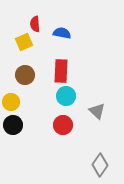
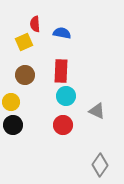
gray triangle: rotated 18 degrees counterclockwise
